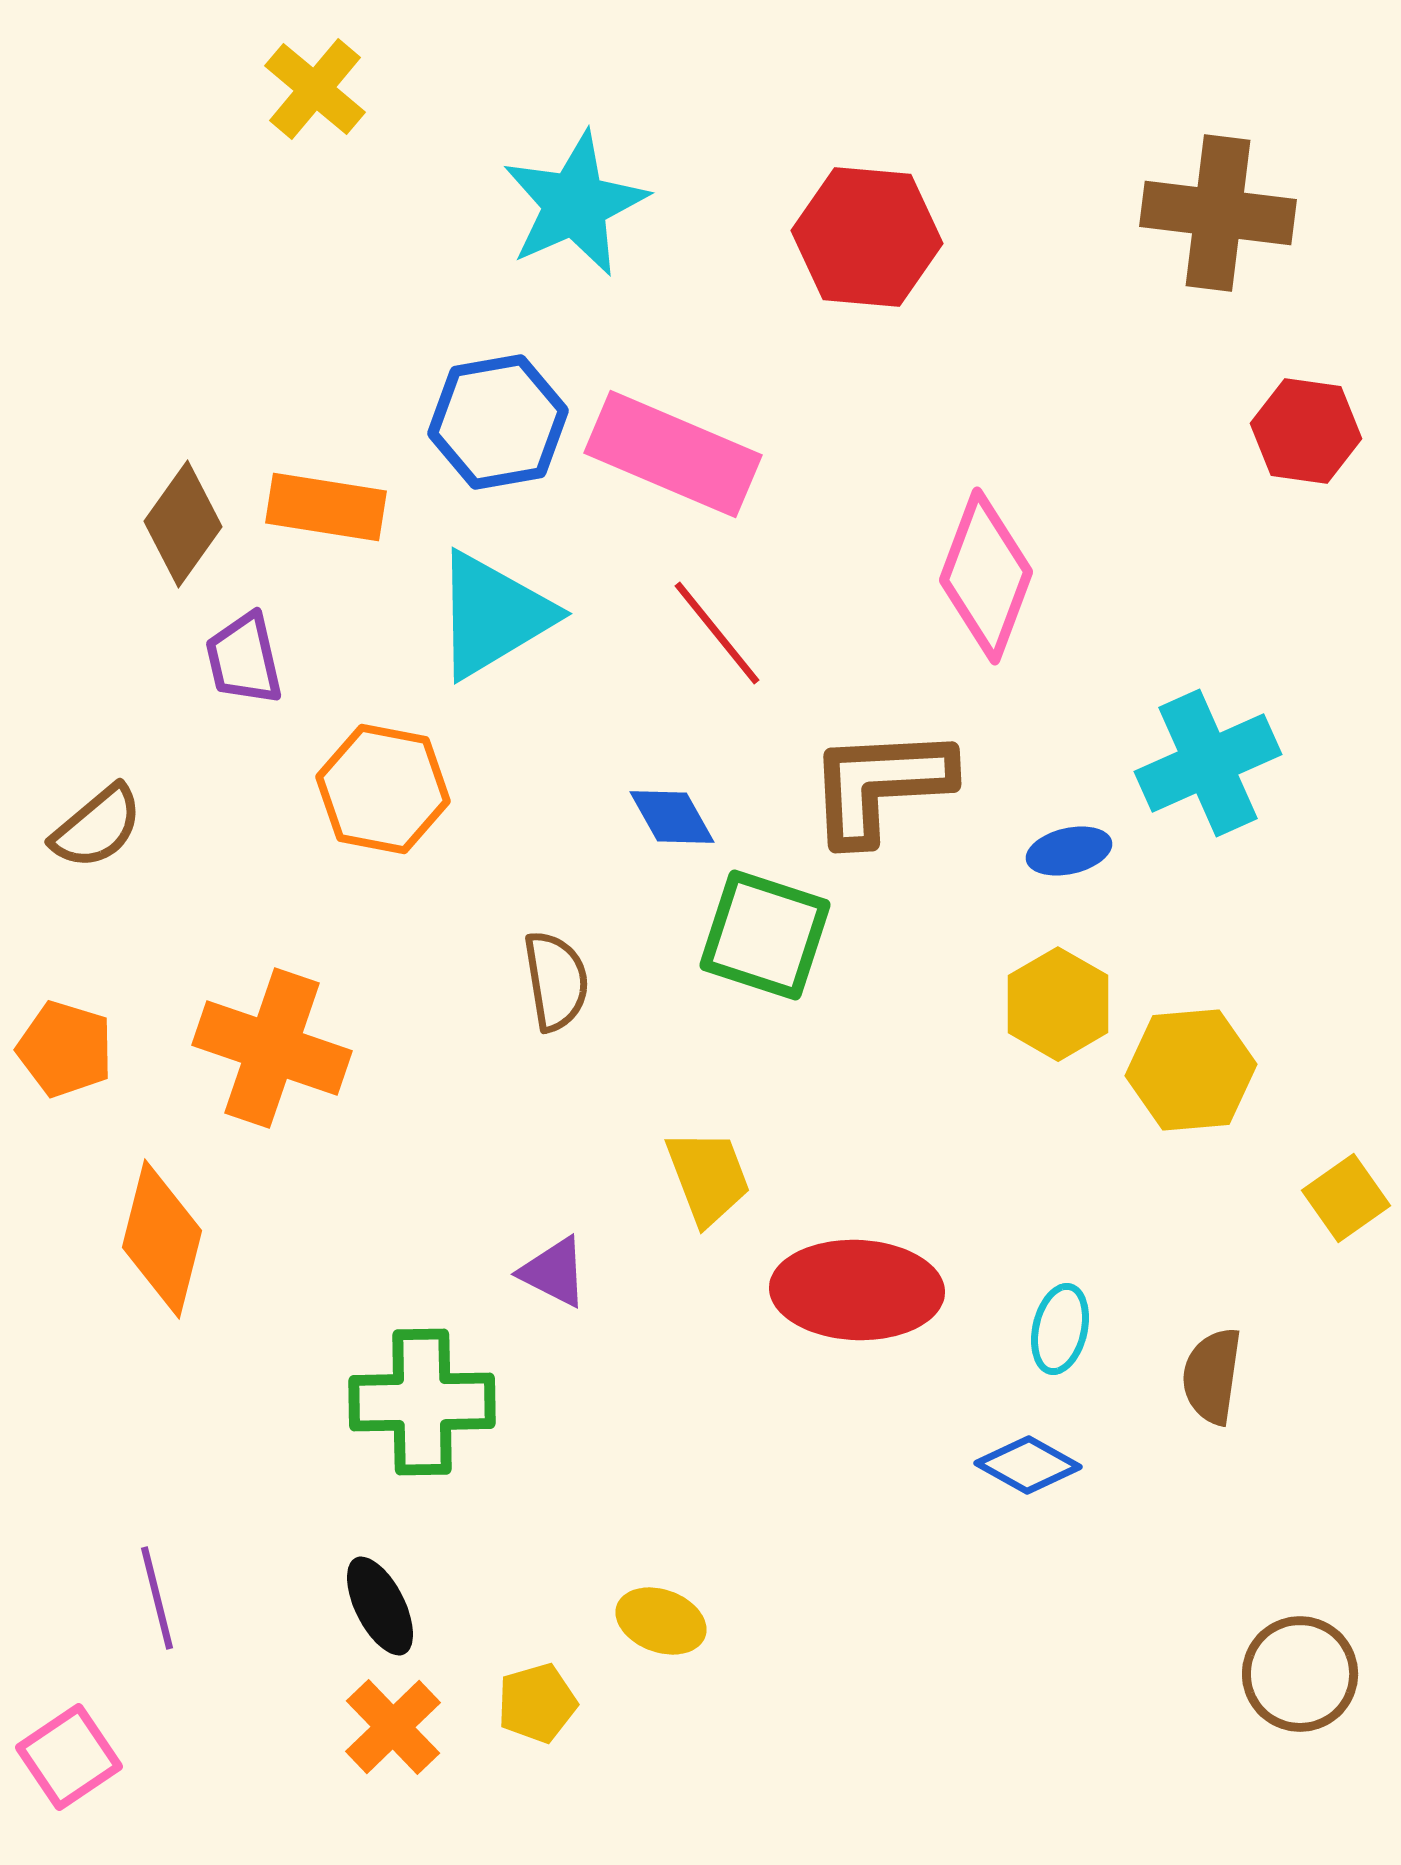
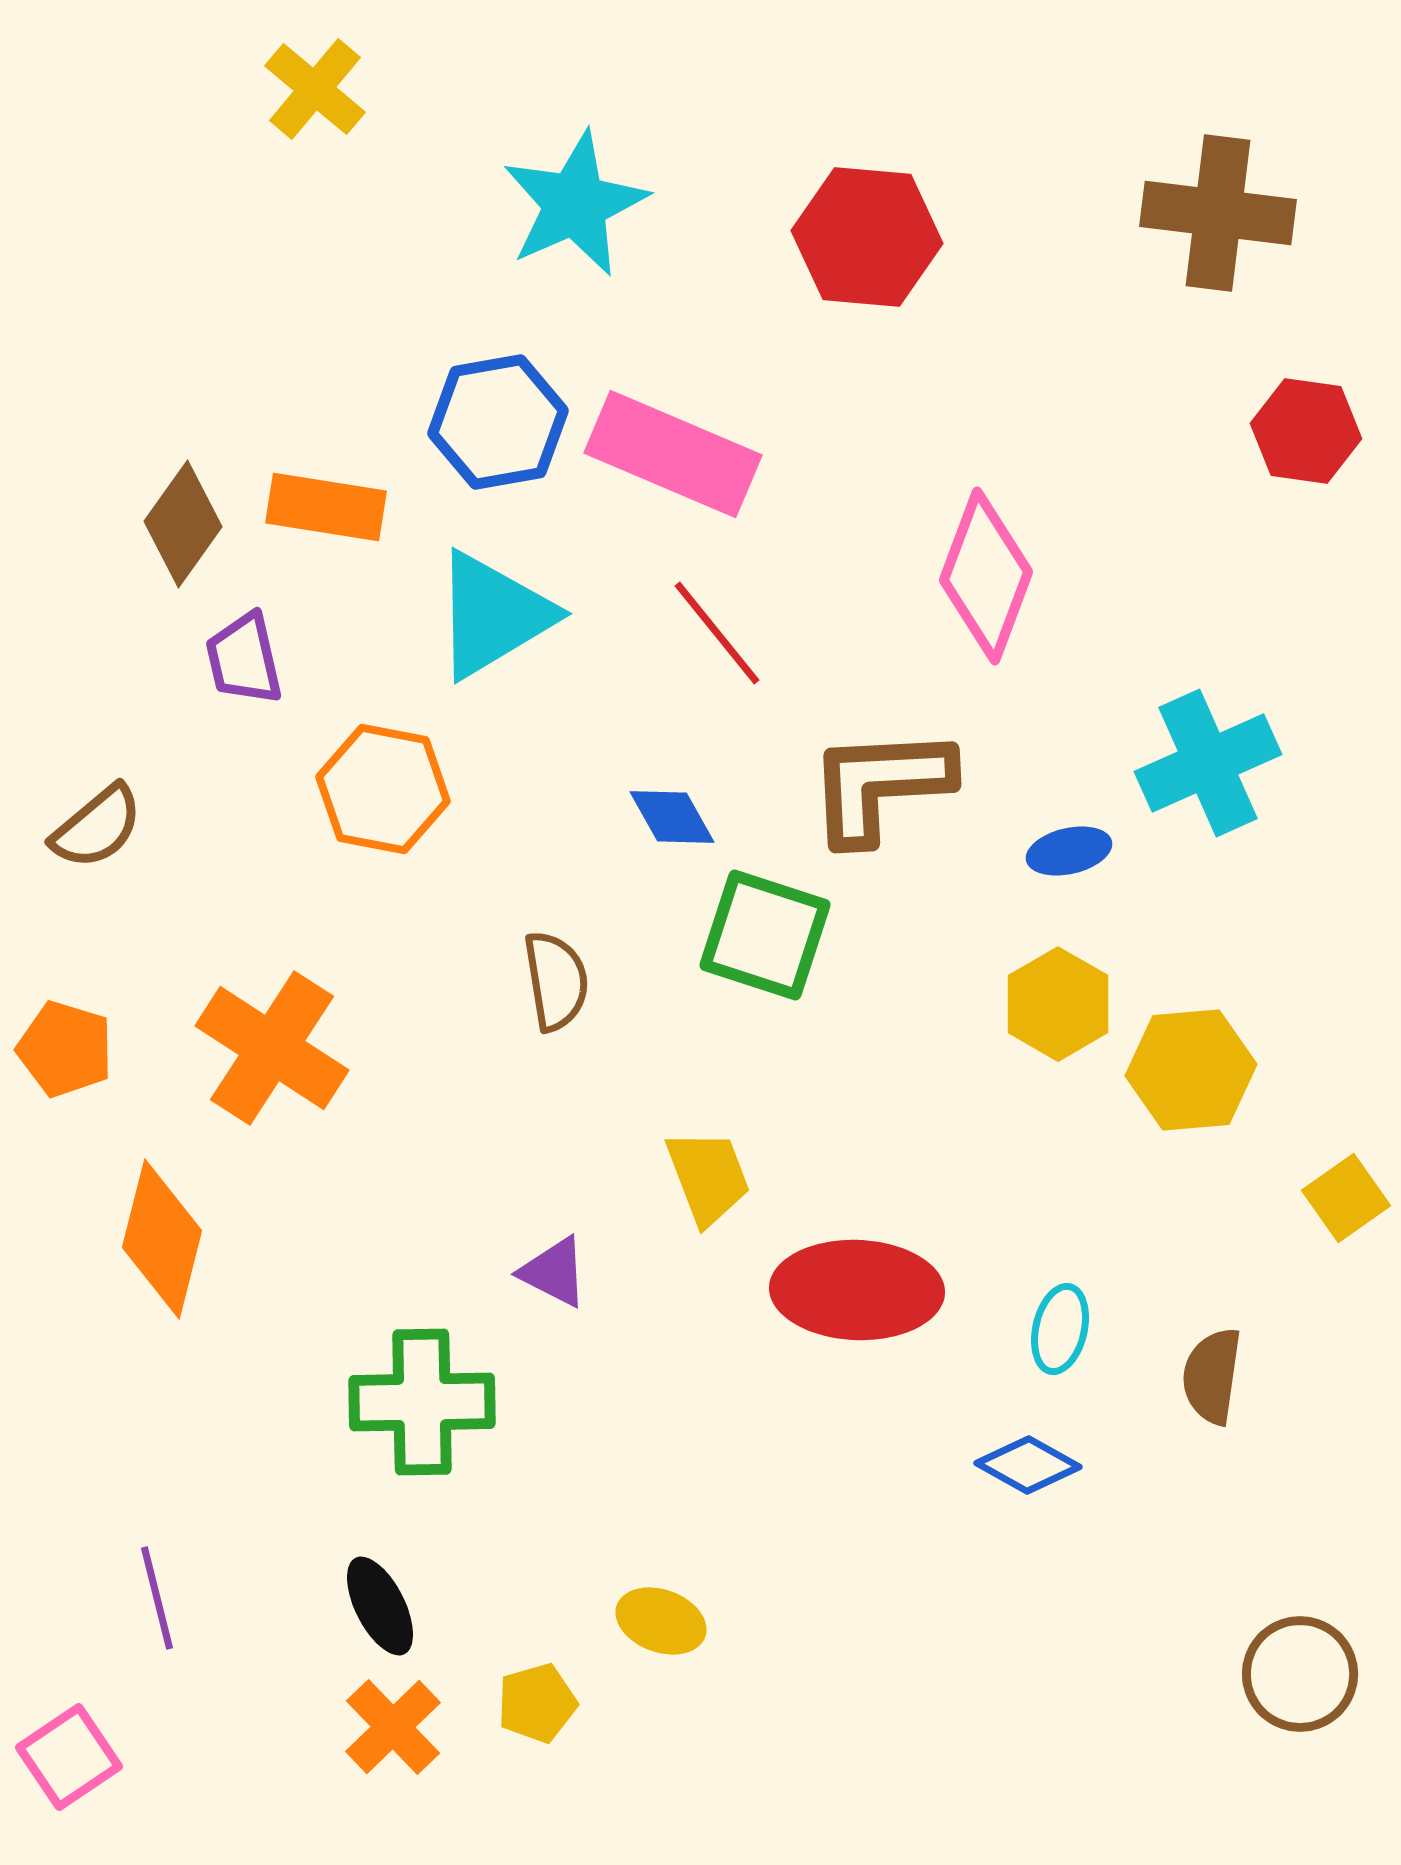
orange cross at (272, 1048): rotated 14 degrees clockwise
